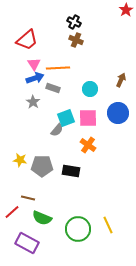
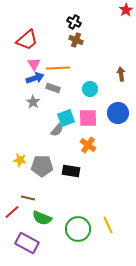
brown arrow: moved 6 px up; rotated 32 degrees counterclockwise
